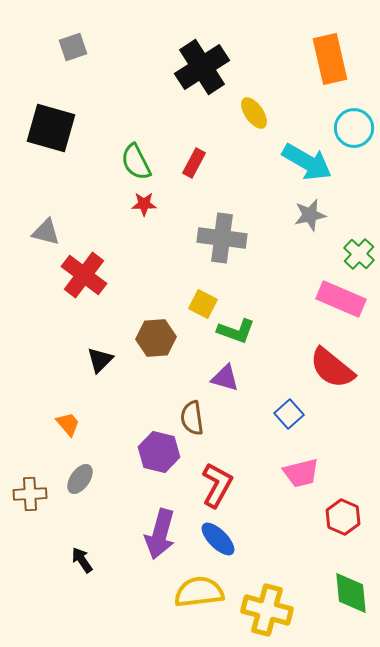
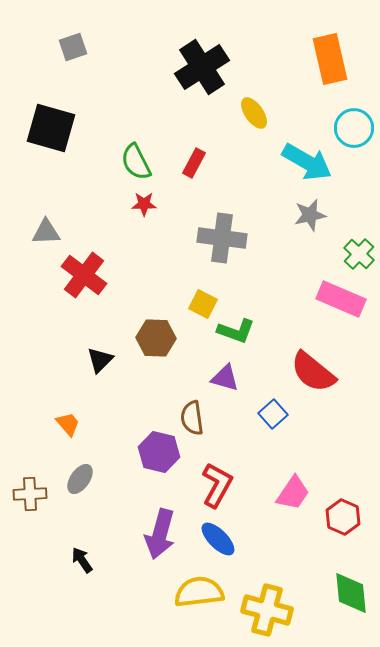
gray triangle: rotated 16 degrees counterclockwise
brown hexagon: rotated 6 degrees clockwise
red semicircle: moved 19 px left, 4 px down
blue square: moved 16 px left
pink trapezoid: moved 8 px left, 20 px down; rotated 42 degrees counterclockwise
